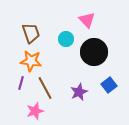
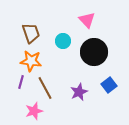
cyan circle: moved 3 px left, 2 px down
purple line: moved 1 px up
pink star: moved 1 px left
